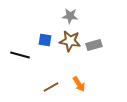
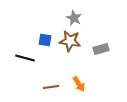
gray star: moved 4 px right, 2 px down; rotated 21 degrees clockwise
gray rectangle: moved 7 px right, 4 px down
black line: moved 5 px right, 3 px down
brown line: rotated 21 degrees clockwise
